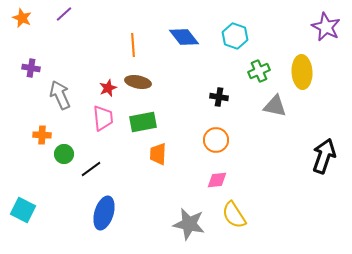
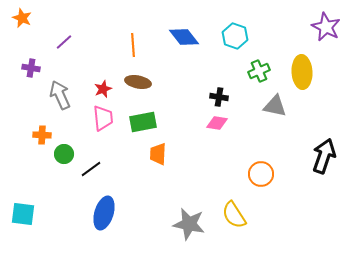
purple line: moved 28 px down
red star: moved 5 px left, 1 px down
orange circle: moved 45 px right, 34 px down
pink diamond: moved 57 px up; rotated 15 degrees clockwise
cyan square: moved 4 px down; rotated 20 degrees counterclockwise
